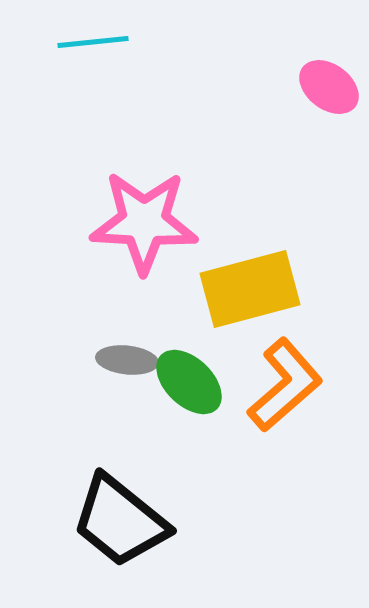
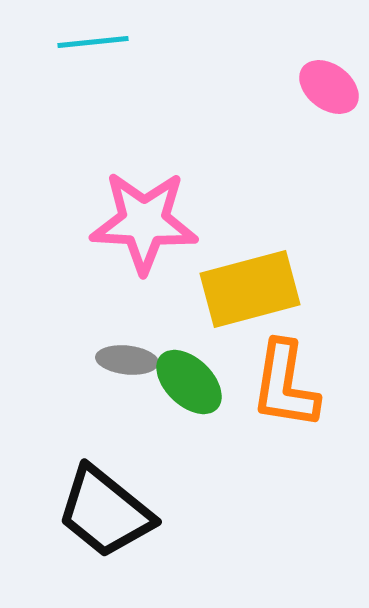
orange L-shape: rotated 140 degrees clockwise
black trapezoid: moved 15 px left, 9 px up
